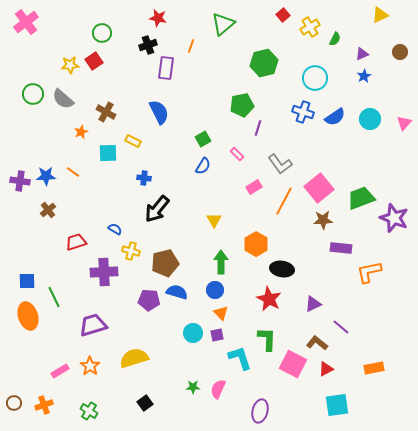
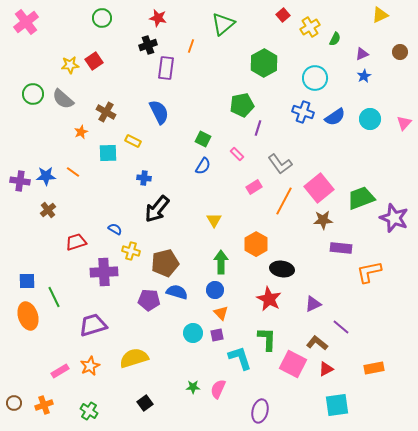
green circle at (102, 33): moved 15 px up
green hexagon at (264, 63): rotated 16 degrees counterclockwise
green square at (203, 139): rotated 35 degrees counterclockwise
orange star at (90, 366): rotated 12 degrees clockwise
